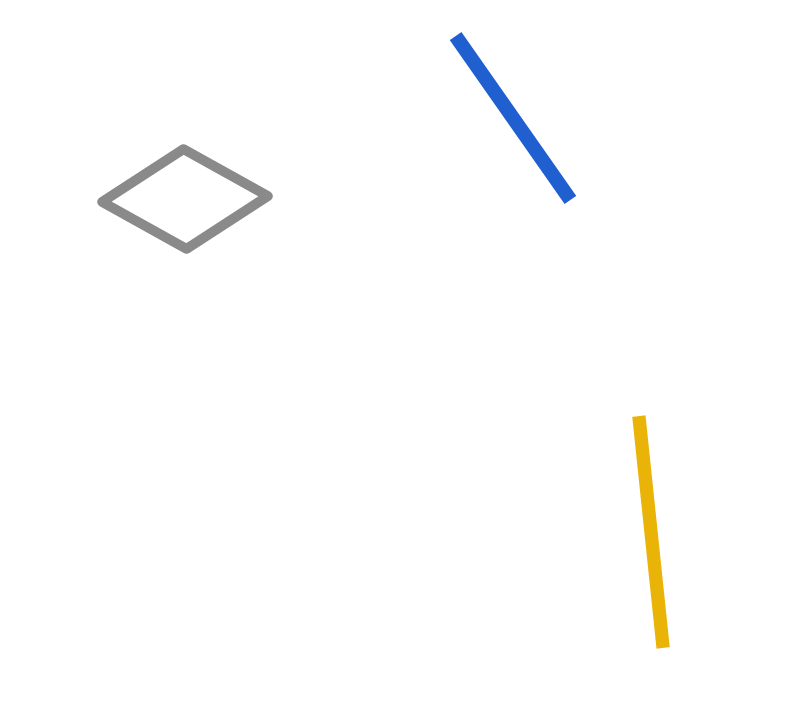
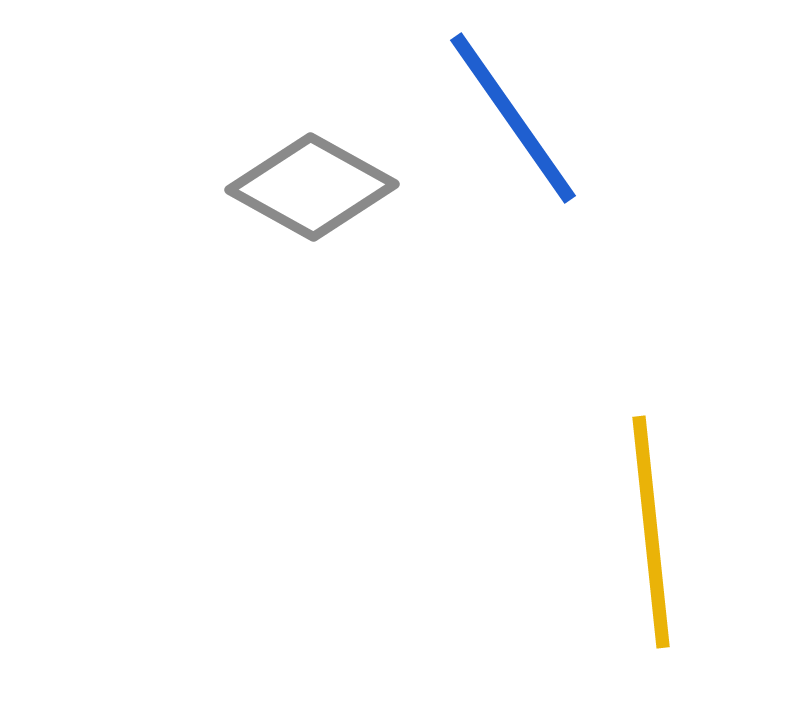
gray diamond: moved 127 px right, 12 px up
